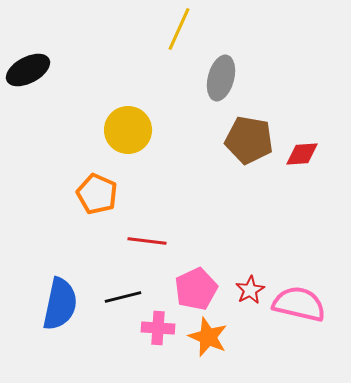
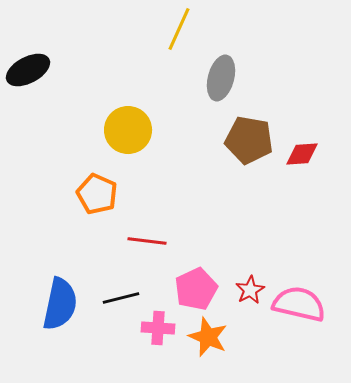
black line: moved 2 px left, 1 px down
